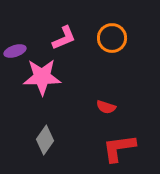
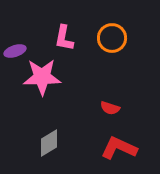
pink L-shape: rotated 124 degrees clockwise
red semicircle: moved 4 px right, 1 px down
gray diamond: moved 4 px right, 3 px down; rotated 24 degrees clockwise
red L-shape: rotated 33 degrees clockwise
